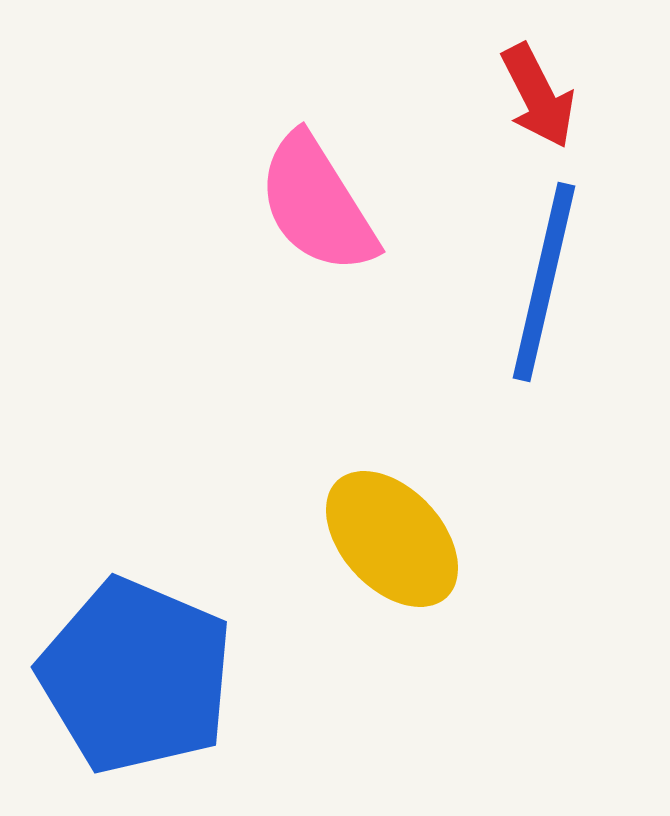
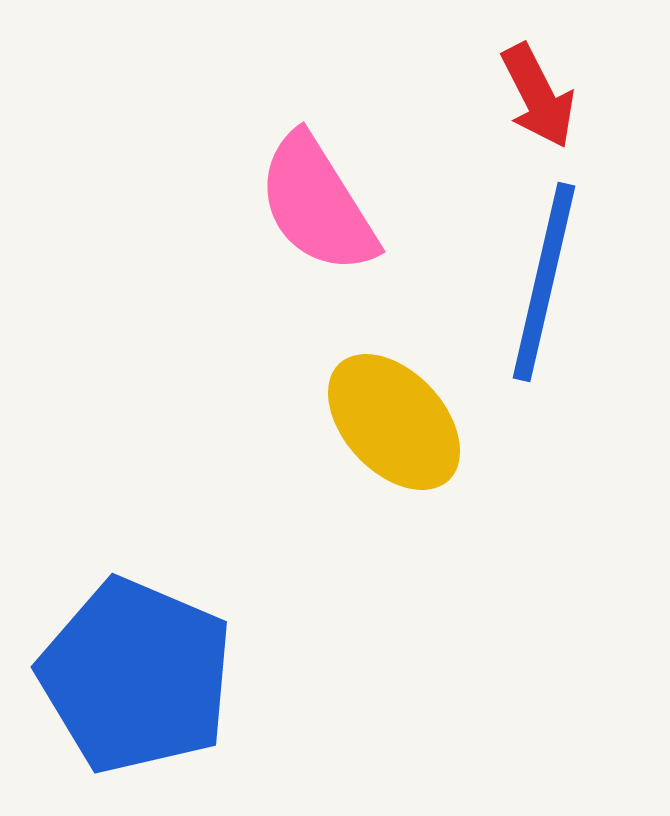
yellow ellipse: moved 2 px right, 117 px up
